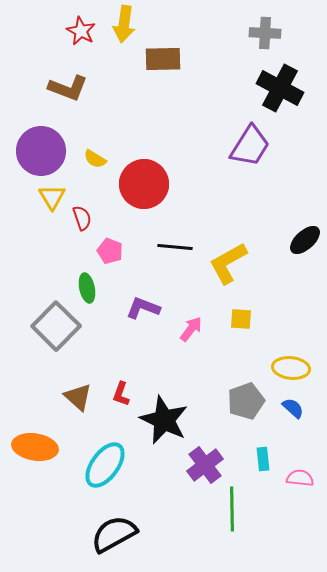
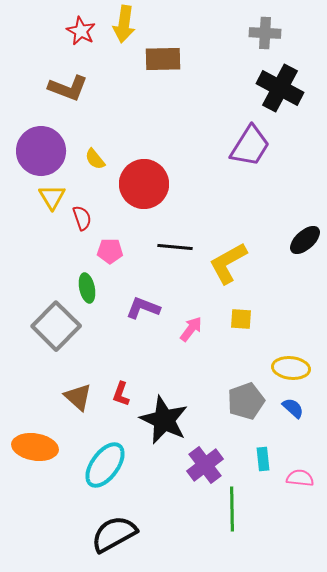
yellow semicircle: rotated 20 degrees clockwise
pink pentagon: rotated 20 degrees counterclockwise
